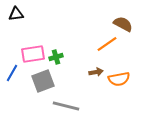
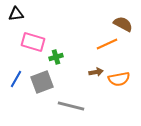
orange line: rotated 10 degrees clockwise
pink rectangle: moved 12 px up; rotated 25 degrees clockwise
blue line: moved 4 px right, 6 px down
gray square: moved 1 px left, 1 px down
gray line: moved 5 px right
